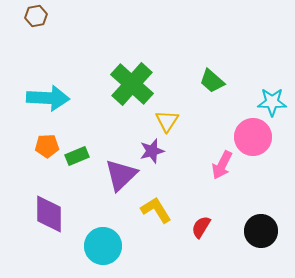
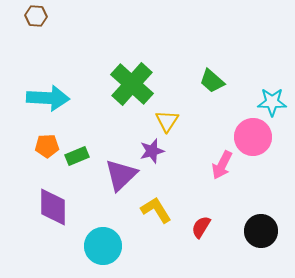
brown hexagon: rotated 15 degrees clockwise
purple diamond: moved 4 px right, 7 px up
